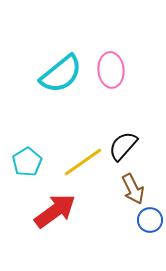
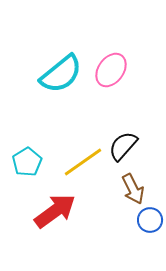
pink ellipse: rotated 40 degrees clockwise
